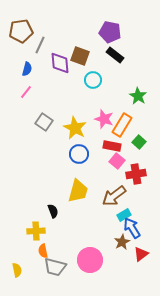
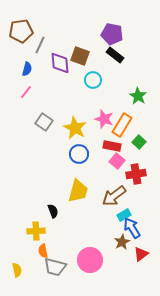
purple pentagon: moved 2 px right, 2 px down
